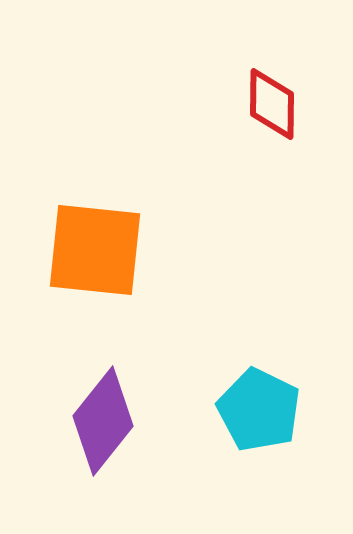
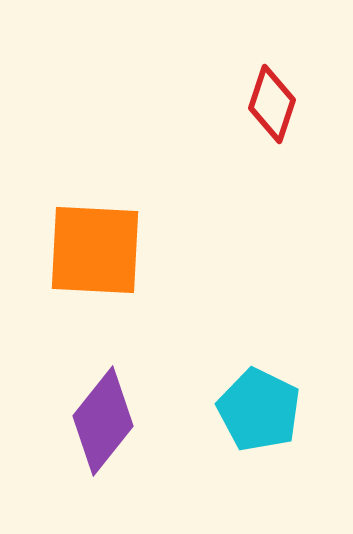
red diamond: rotated 18 degrees clockwise
orange square: rotated 3 degrees counterclockwise
